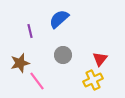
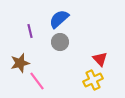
gray circle: moved 3 px left, 13 px up
red triangle: rotated 21 degrees counterclockwise
